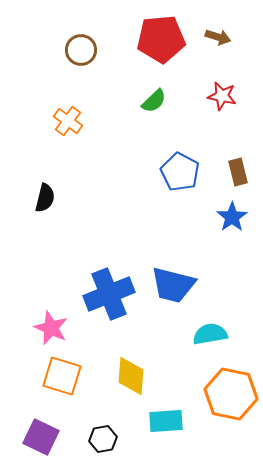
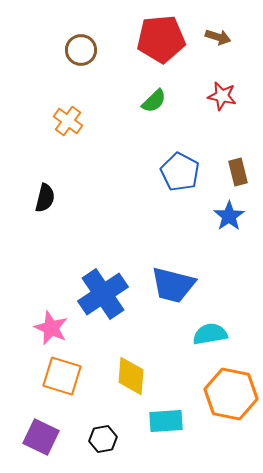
blue star: moved 3 px left, 1 px up
blue cross: moved 6 px left; rotated 12 degrees counterclockwise
